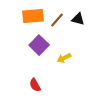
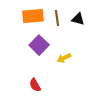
brown line: moved 2 px up; rotated 49 degrees counterclockwise
